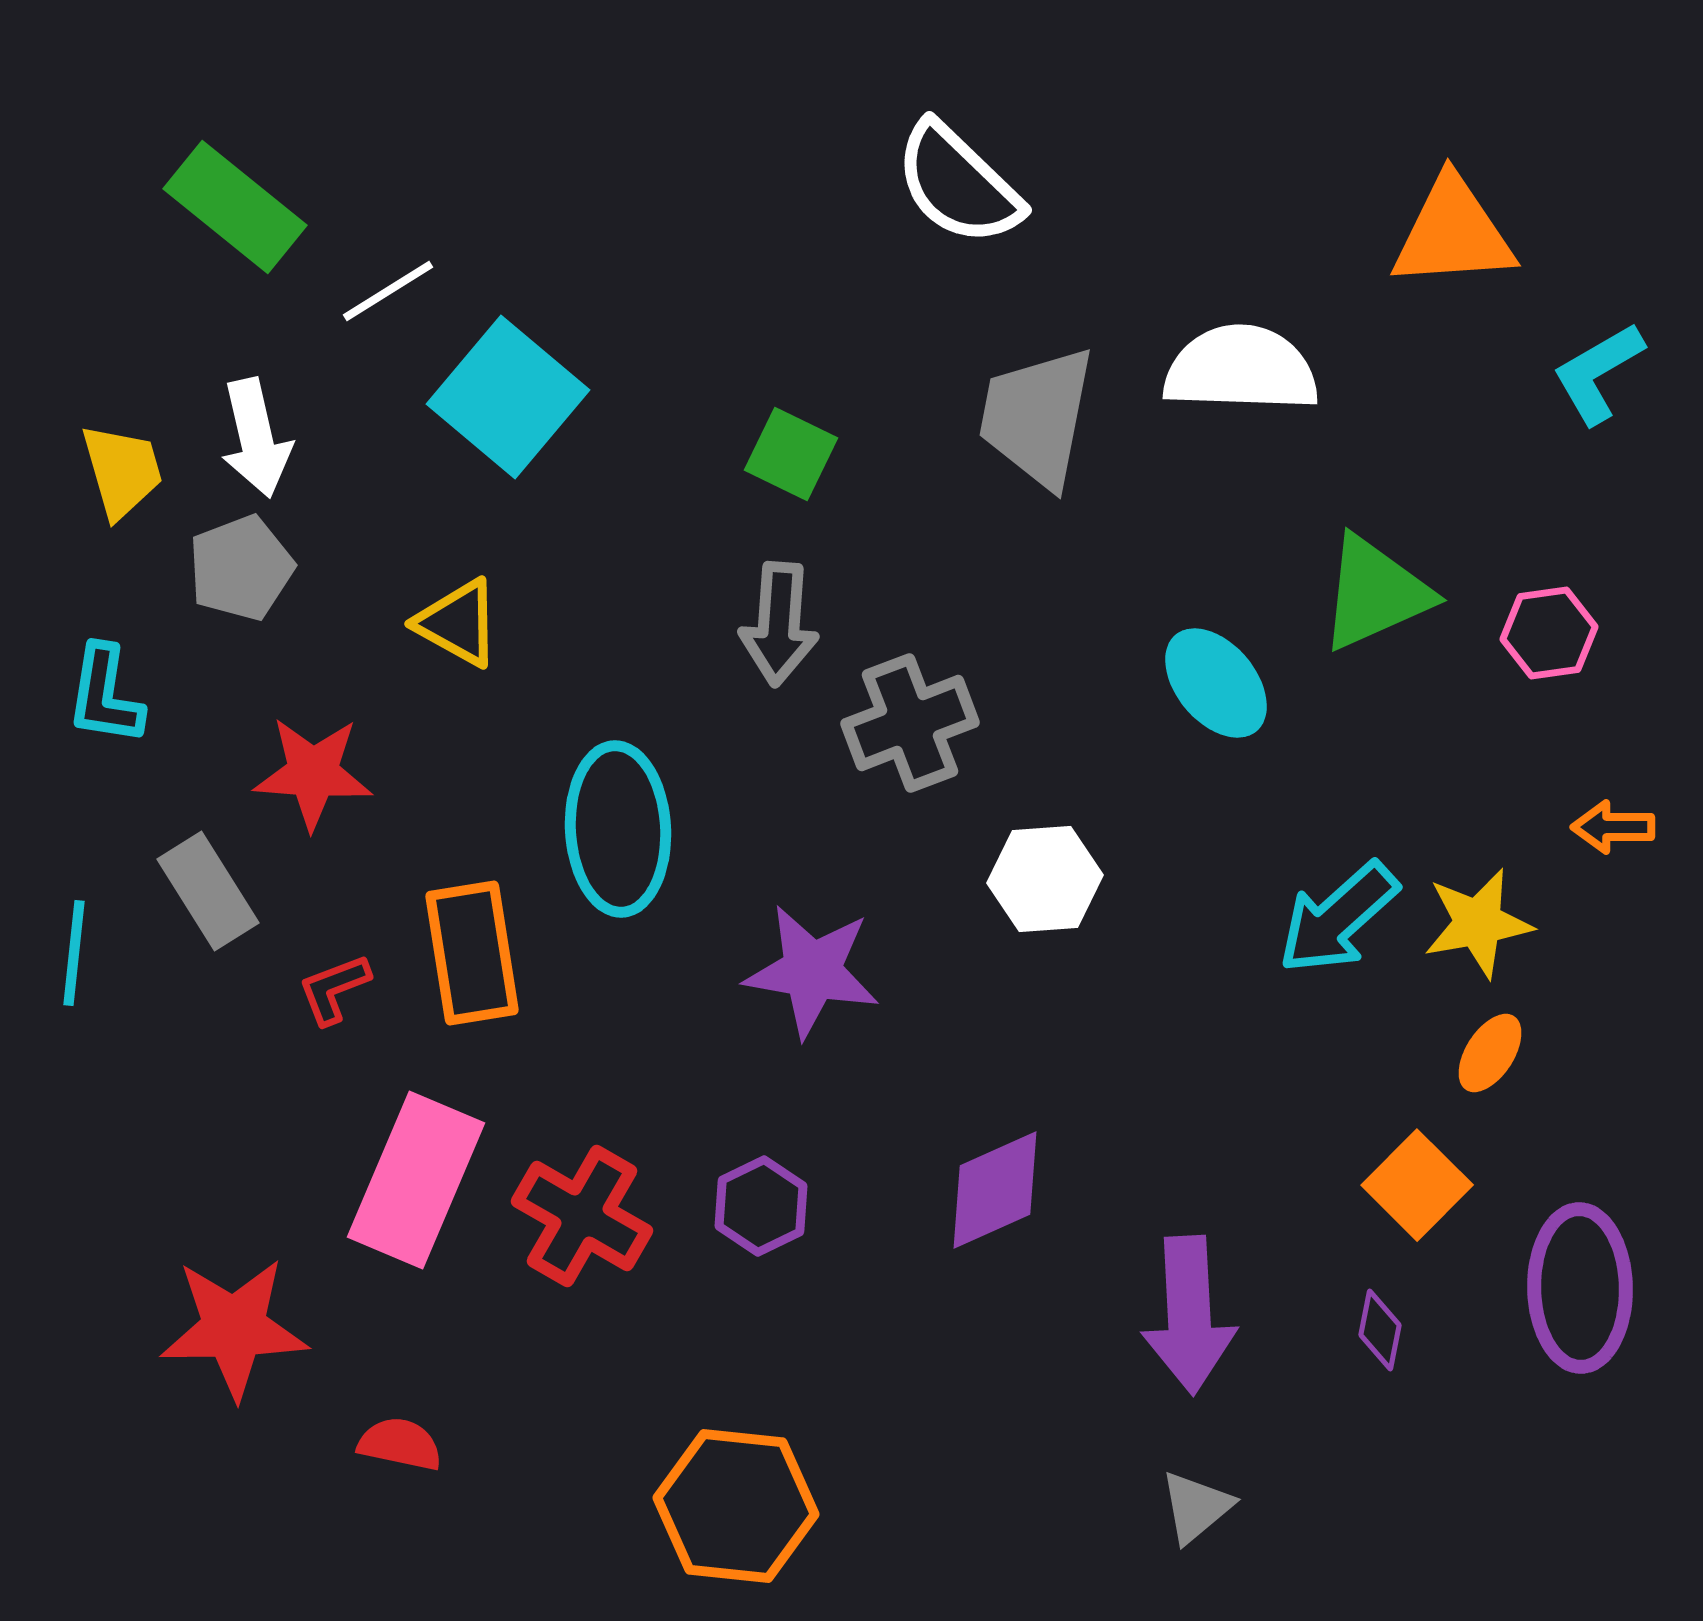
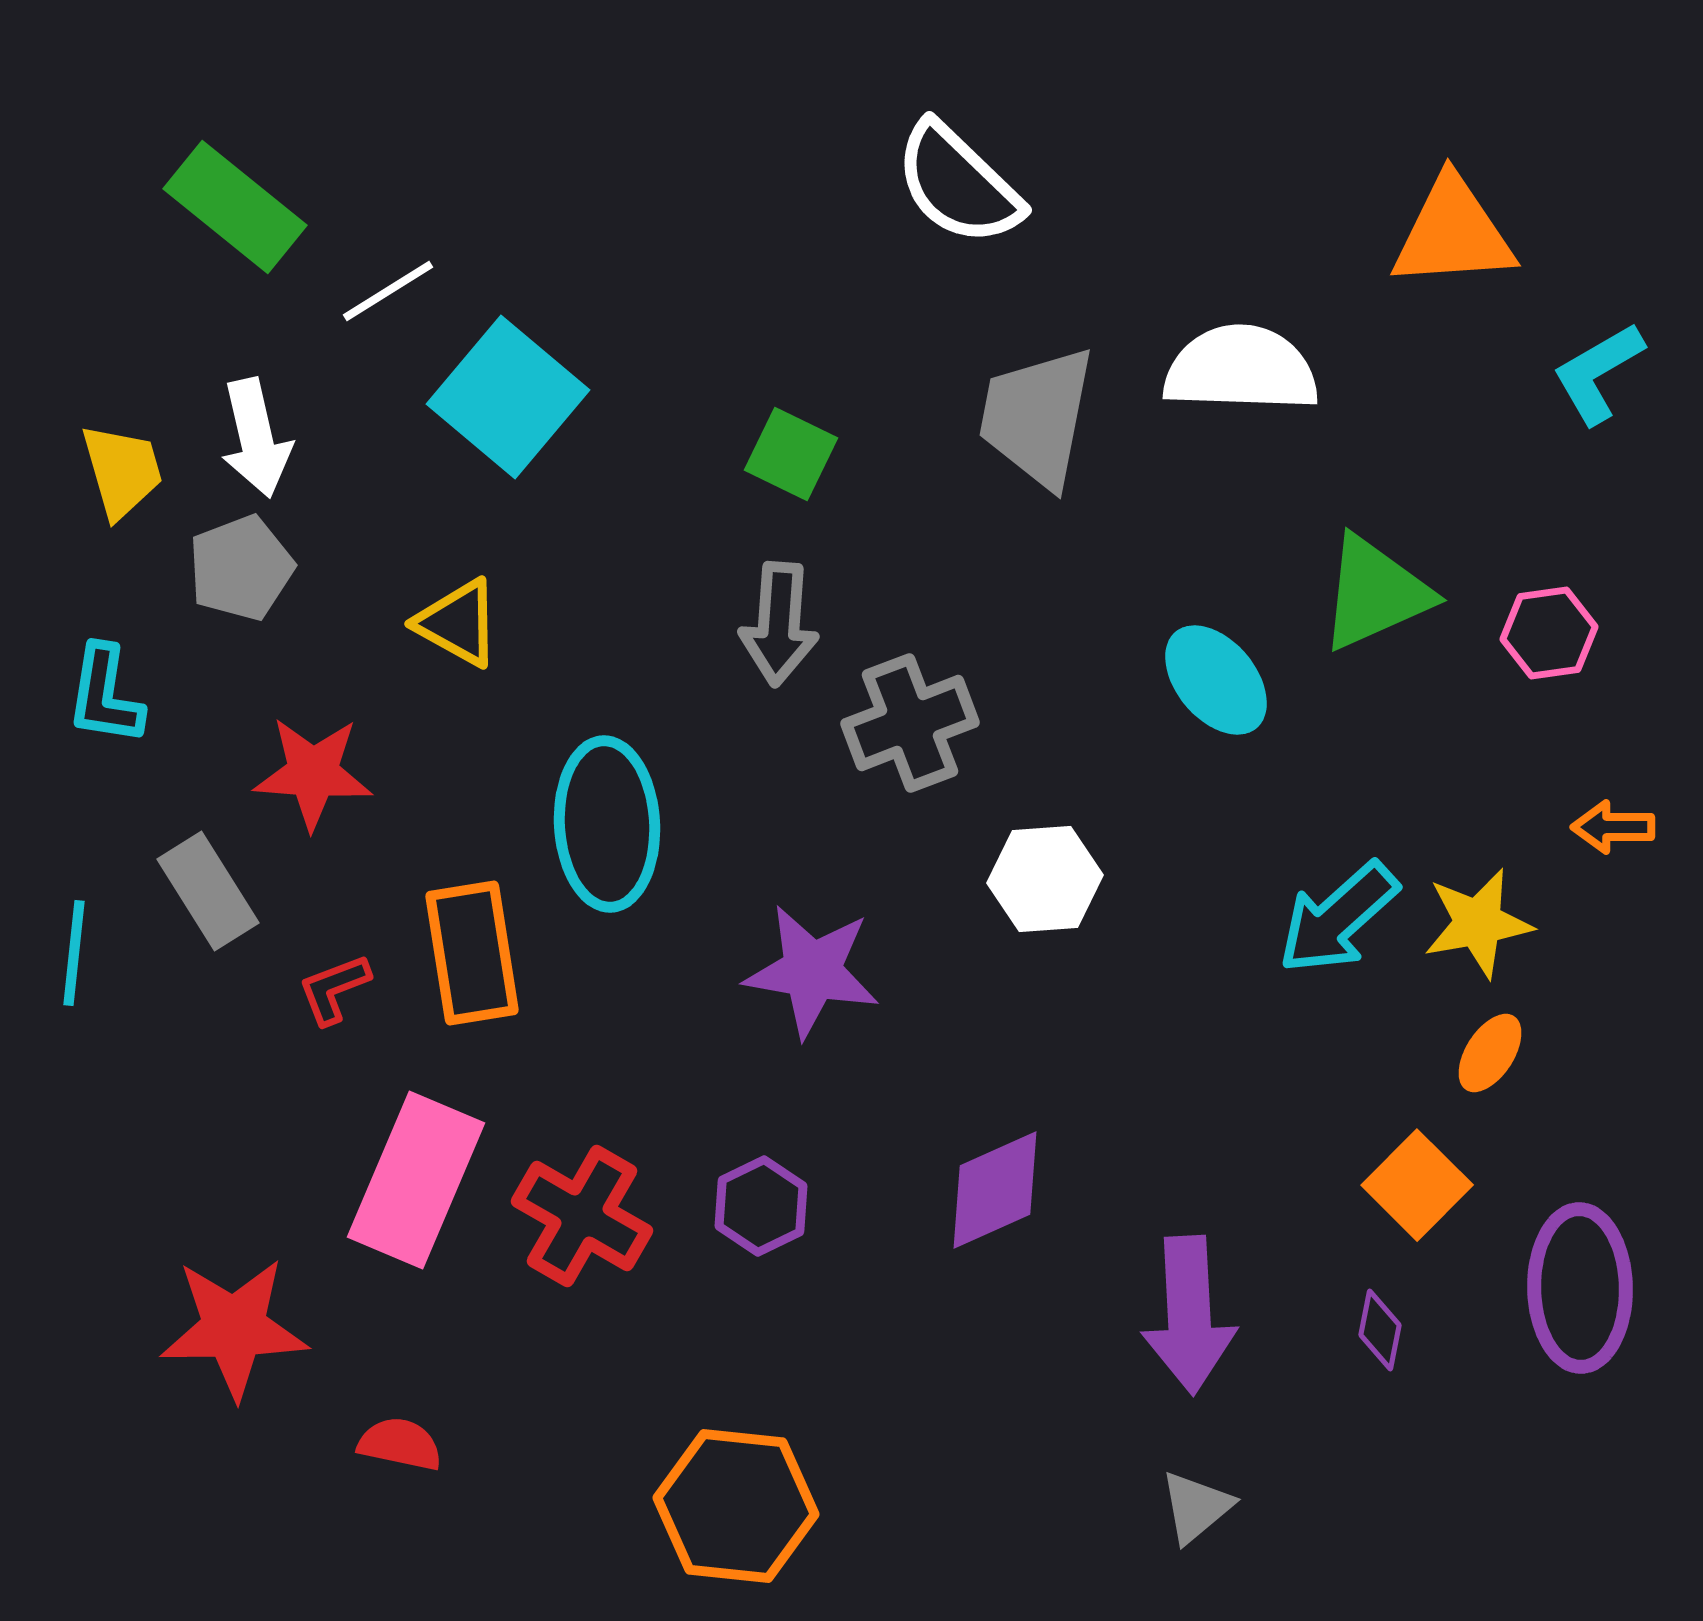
cyan ellipse at (1216, 683): moved 3 px up
cyan ellipse at (618, 829): moved 11 px left, 5 px up
